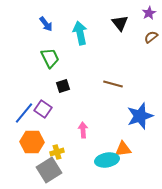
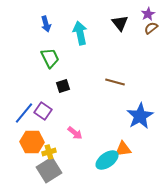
purple star: moved 1 px left, 1 px down
blue arrow: rotated 21 degrees clockwise
brown semicircle: moved 9 px up
brown line: moved 2 px right, 2 px up
purple square: moved 2 px down
blue star: rotated 12 degrees counterclockwise
pink arrow: moved 8 px left, 3 px down; rotated 133 degrees clockwise
yellow cross: moved 8 px left
cyan ellipse: rotated 25 degrees counterclockwise
